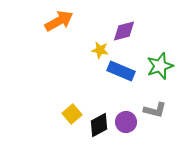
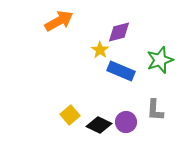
purple diamond: moved 5 px left, 1 px down
yellow star: rotated 24 degrees clockwise
green star: moved 6 px up
gray L-shape: rotated 80 degrees clockwise
yellow square: moved 2 px left, 1 px down
black diamond: rotated 55 degrees clockwise
